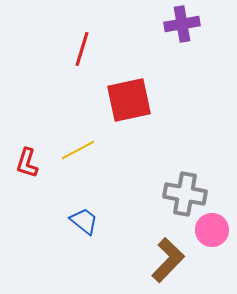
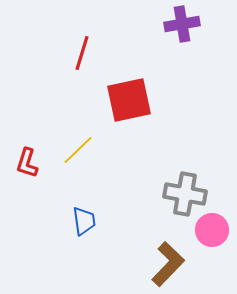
red line: moved 4 px down
yellow line: rotated 16 degrees counterclockwise
blue trapezoid: rotated 44 degrees clockwise
brown L-shape: moved 4 px down
